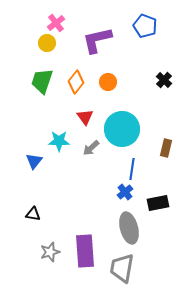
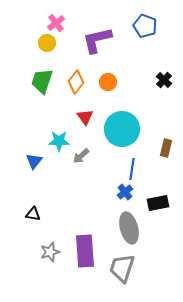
gray arrow: moved 10 px left, 8 px down
gray trapezoid: rotated 8 degrees clockwise
